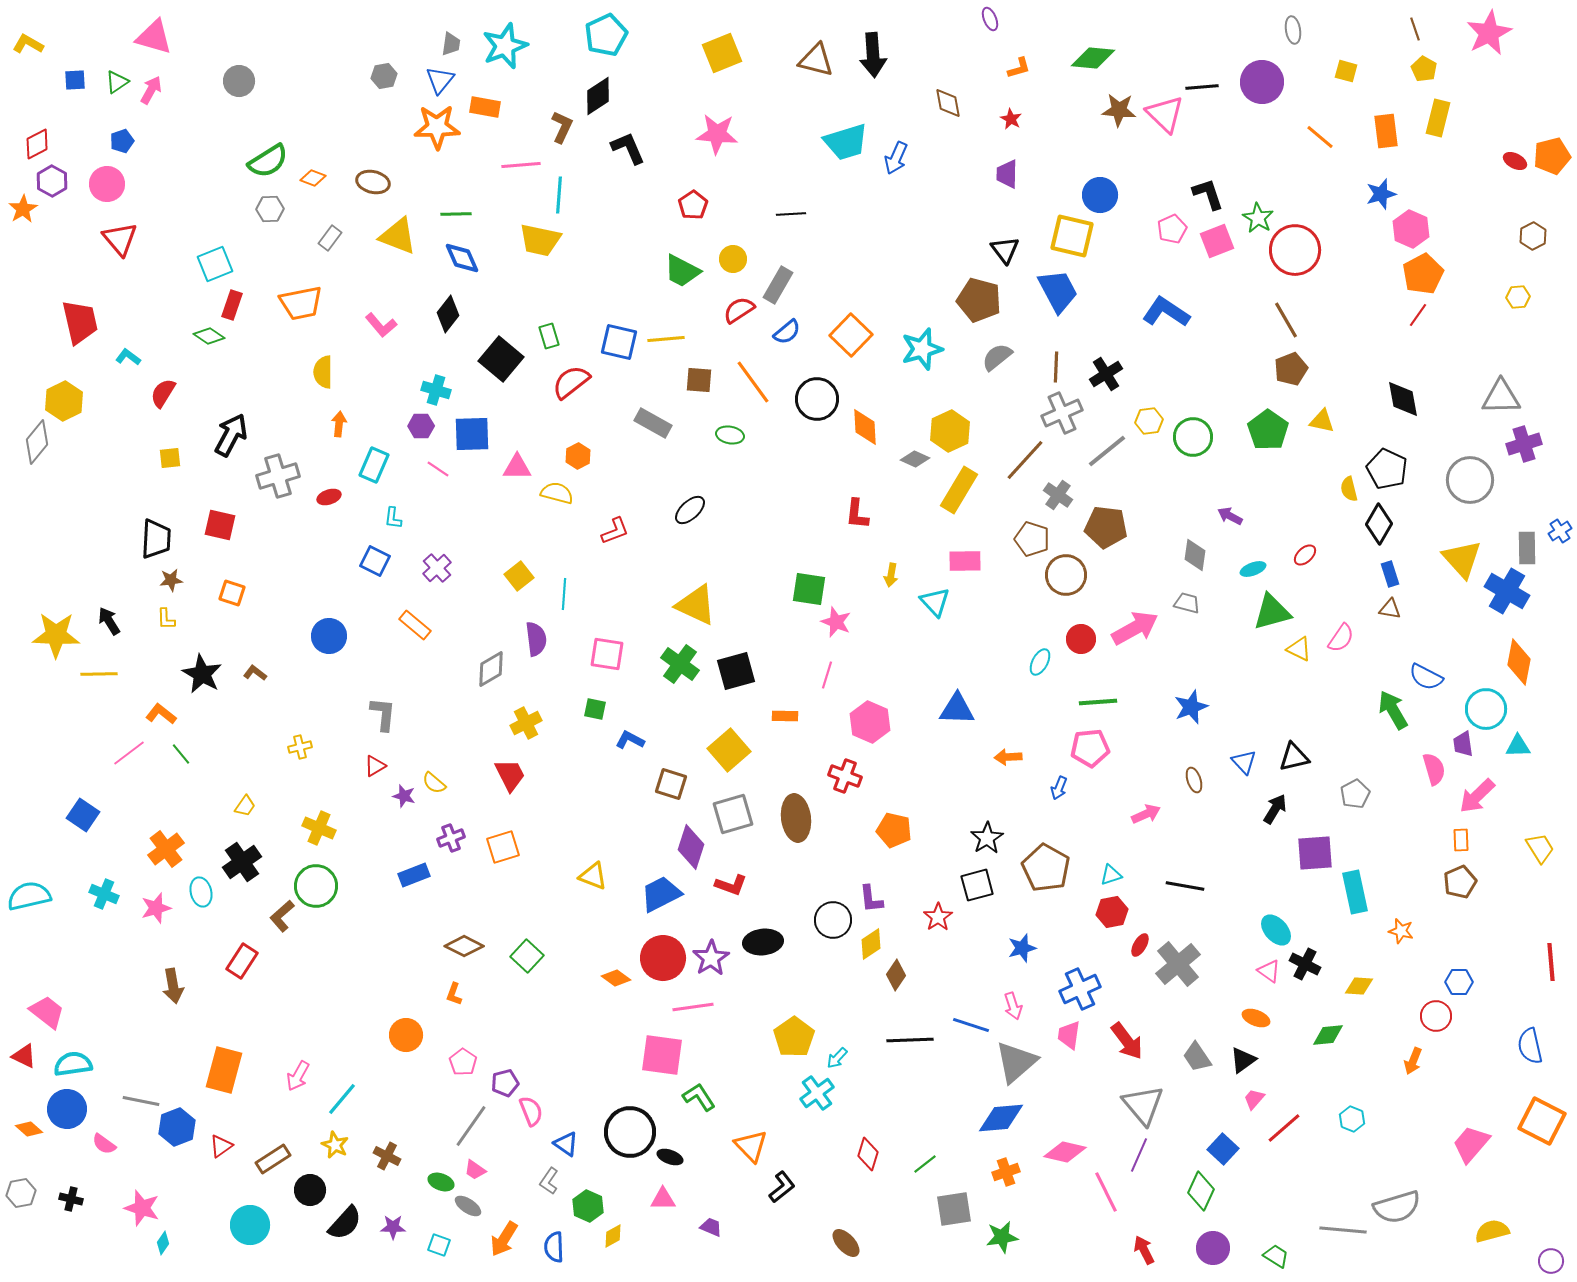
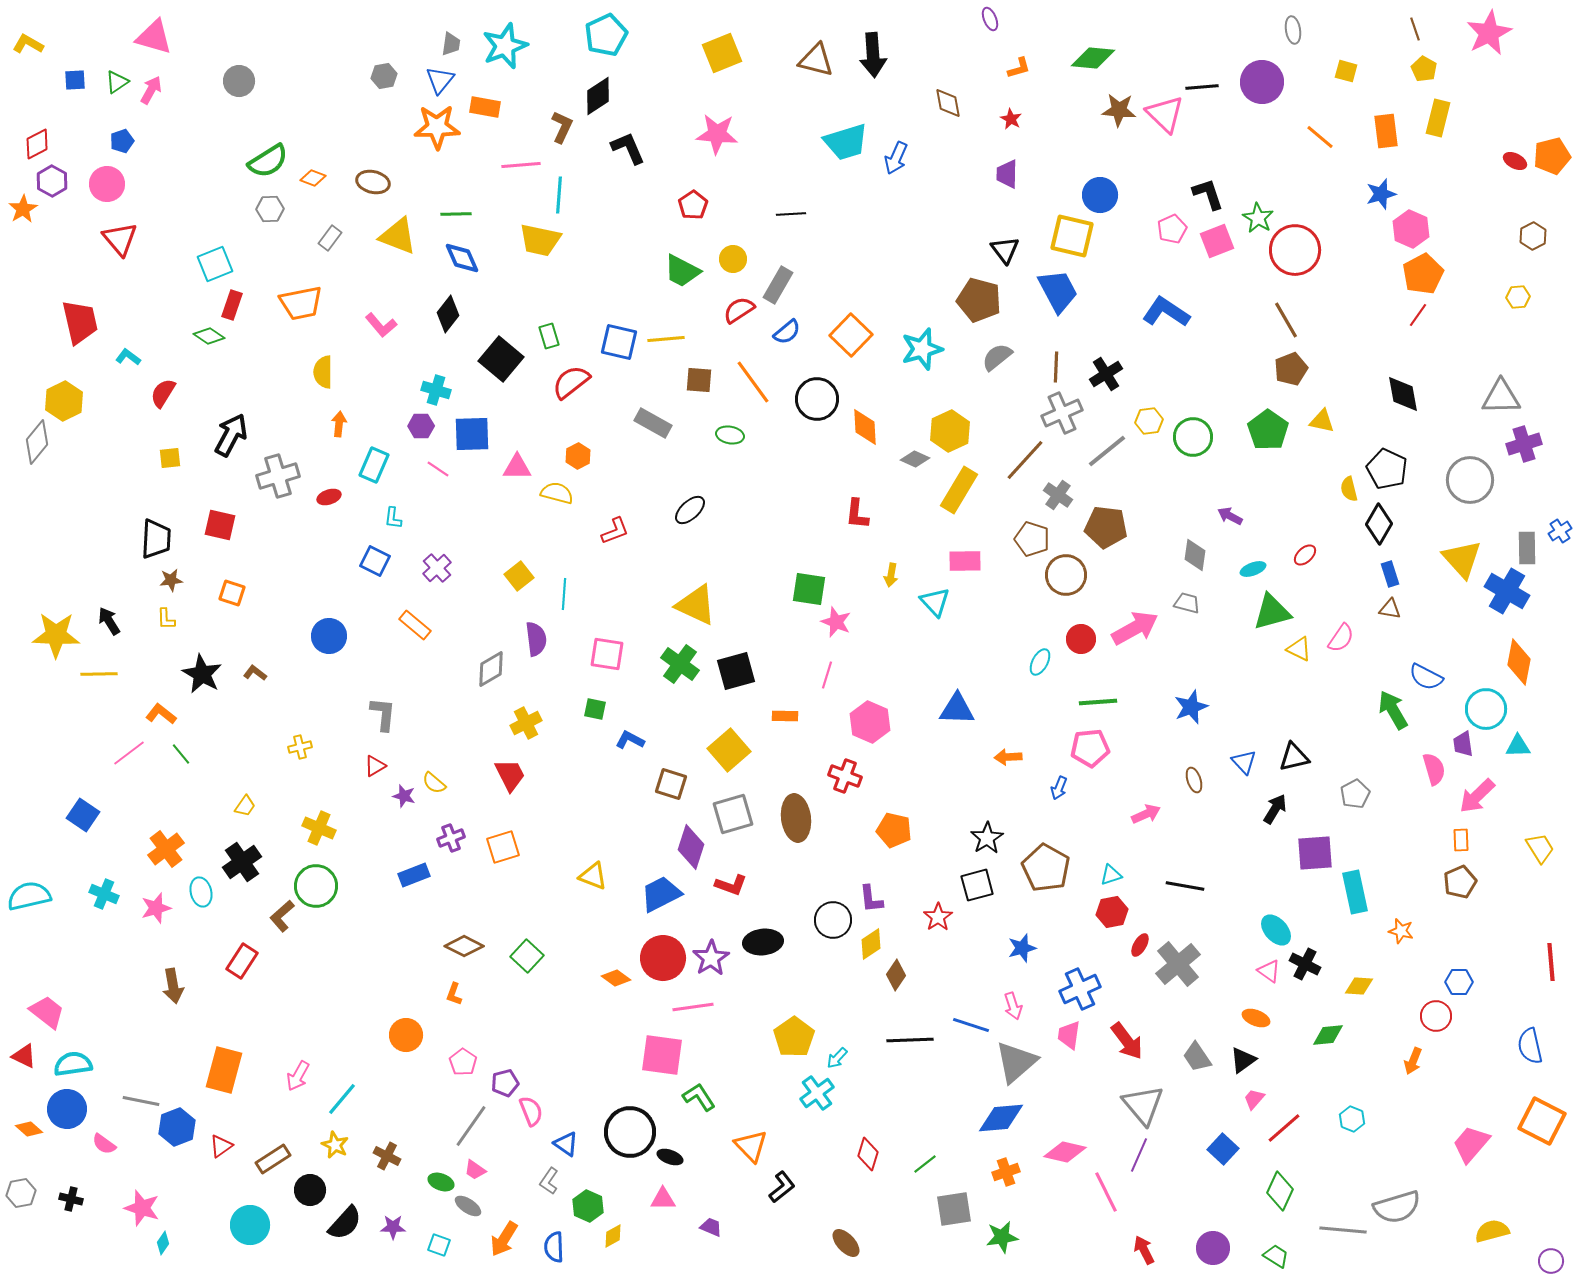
black diamond at (1403, 399): moved 5 px up
green diamond at (1201, 1191): moved 79 px right
